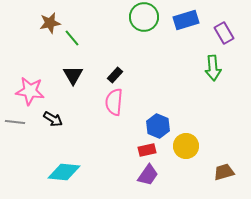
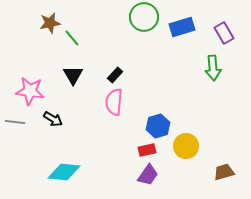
blue rectangle: moved 4 px left, 7 px down
blue hexagon: rotated 20 degrees clockwise
